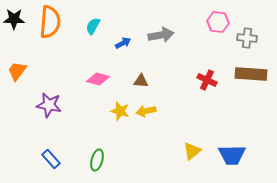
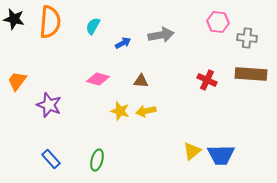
black star: rotated 10 degrees clockwise
orange trapezoid: moved 10 px down
purple star: rotated 10 degrees clockwise
blue trapezoid: moved 11 px left
